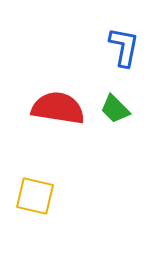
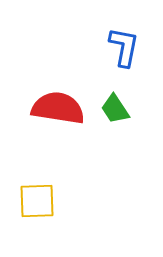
green trapezoid: rotated 12 degrees clockwise
yellow square: moved 2 px right, 5 px down; rotated 15 degrees counterclockwise
